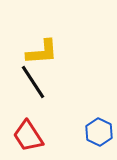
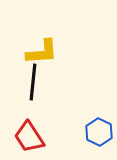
black line: rotated 39 degrees clockwise
red trapezoid: moved 1 px right, 1 px down
